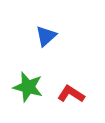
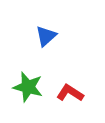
red L-shape: moved 1 px left, 1 px up
